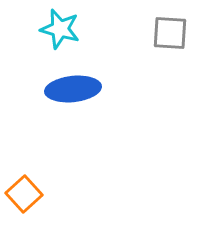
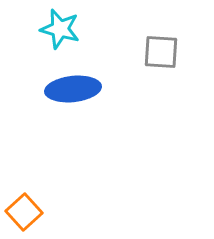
gray square: moved 9 px left, 19 px down
orange square: moved 18 px down
